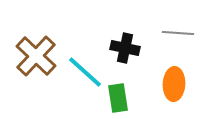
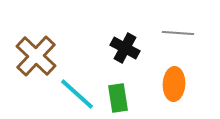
black cross: rotated 16 degrees clockwise
cyan line: moved 8 px left, 22 px down
